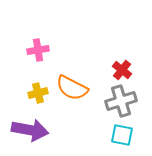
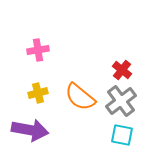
orange semicircle: moved 8 px right, 9 px down; rotated 12 degrees clockwise
gray cross: rotated 20 degrees counterclockwise
